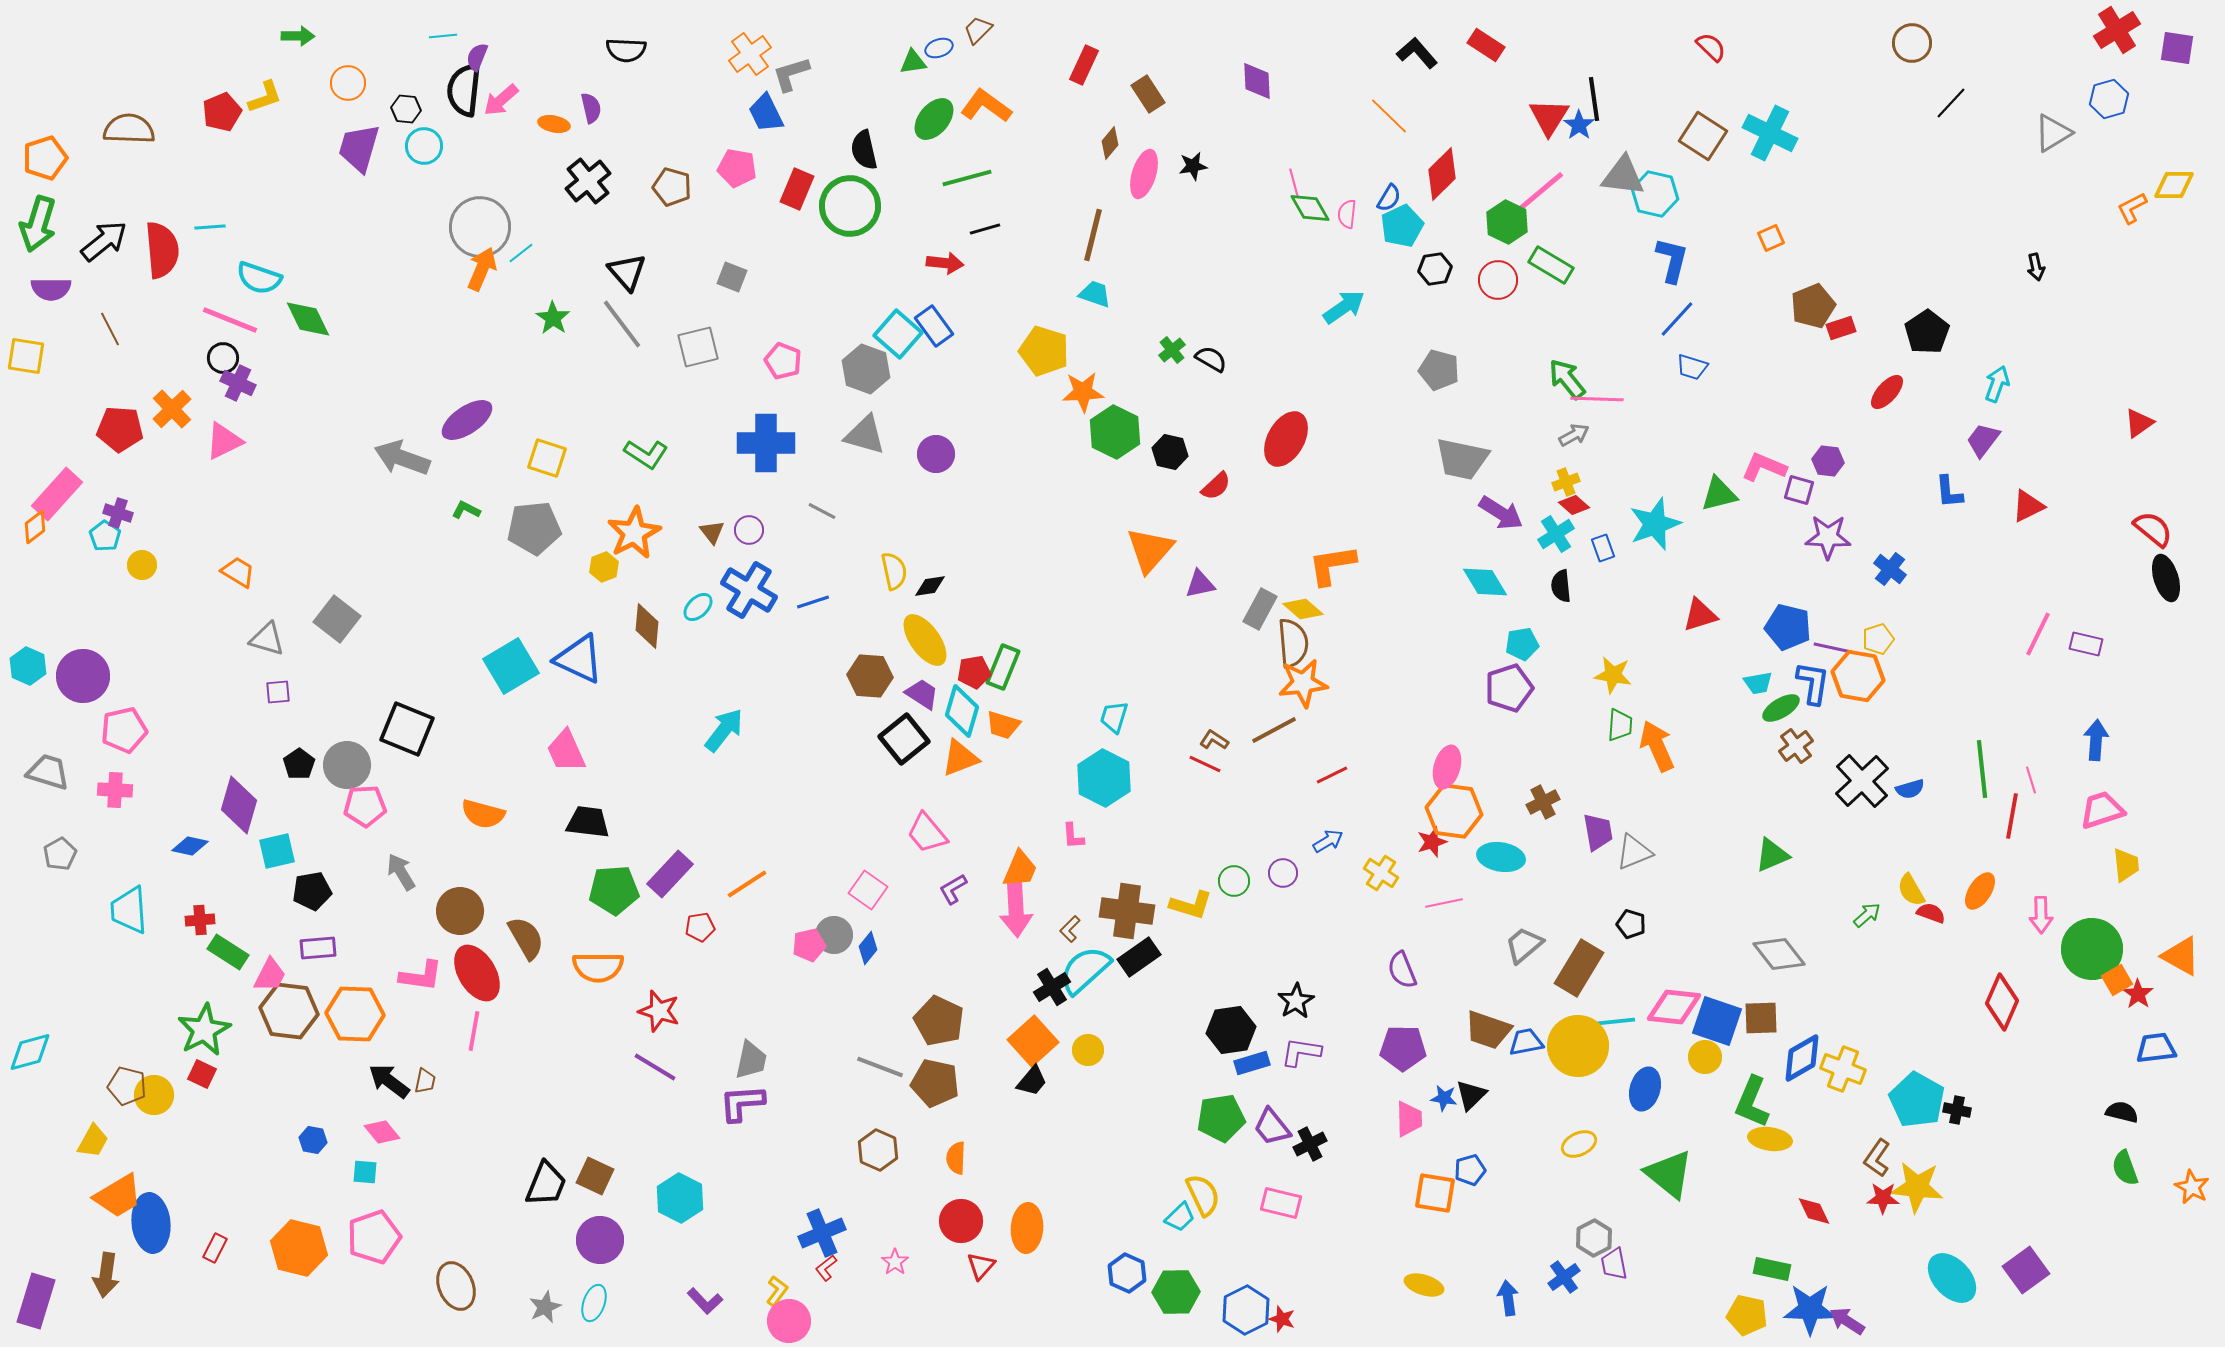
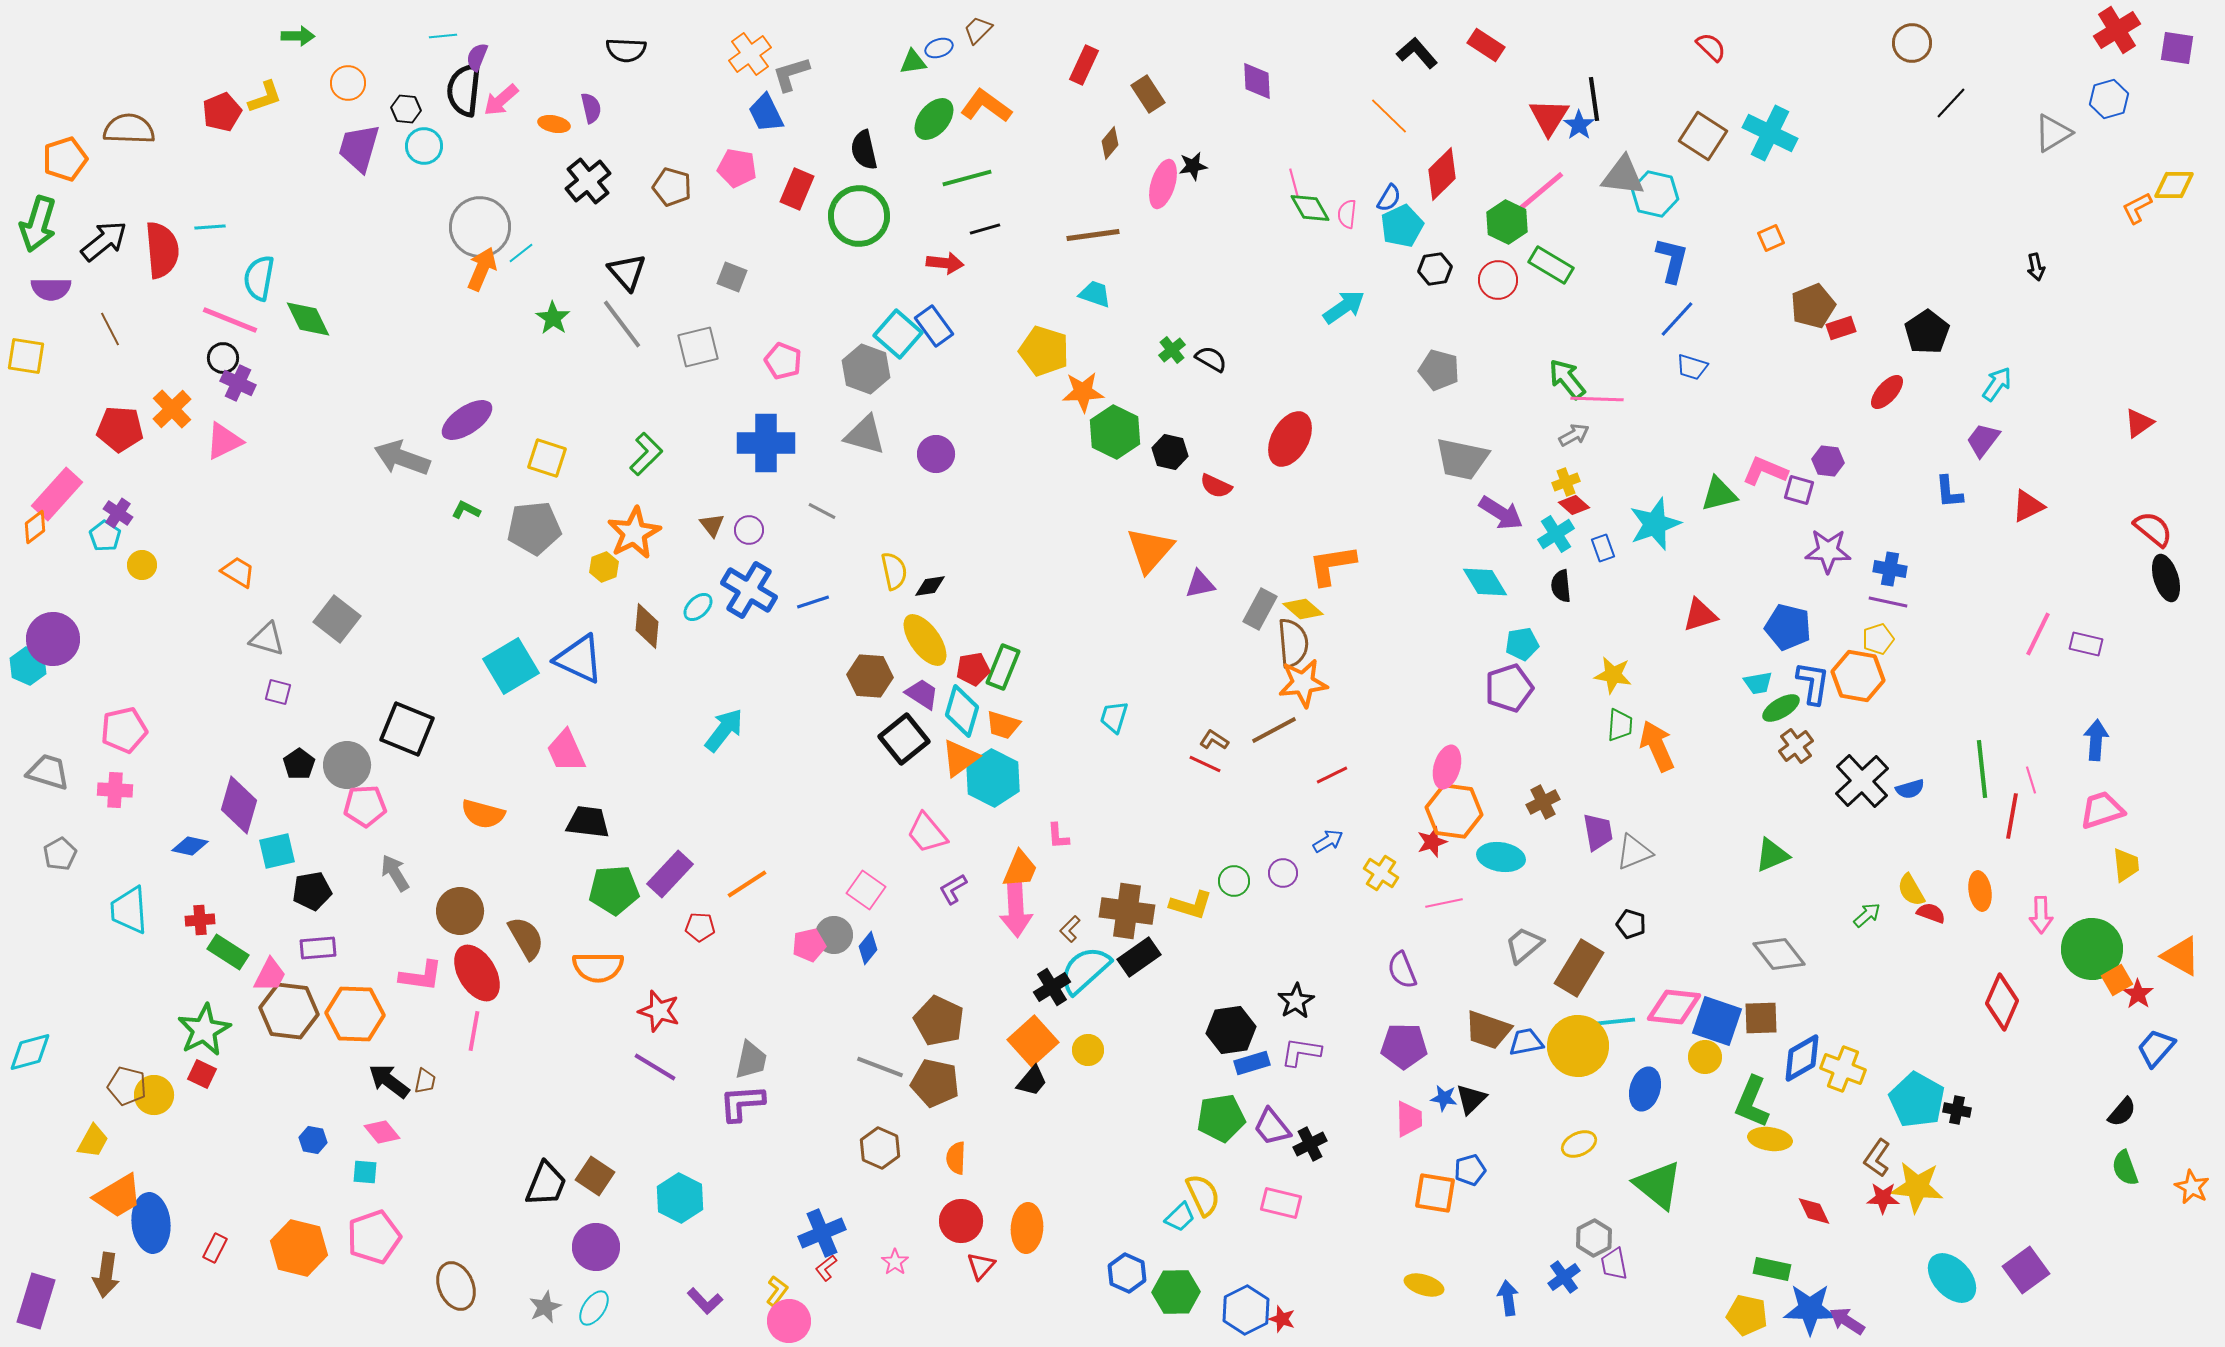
orange pentagon at (45, 158): moved 20 px right, 1 px down
pink ellipse at (1144, 174): moved 19 px right, 10 px down
green circle at (850, 206): moved 9 px right, 10 px down
orange L-shape at (2132, 208): moved 5 px right
brown line at (1093, 235): rotated 68 degrees clockwise
cyan semicircle at (259, 278): rotated 81 degrees clockwise
cyan arrow at (1997, 384): rotated 15 degrees clockwise
red ellipse at (1286, 439): moved 4 px right
green L-shape at (646, 454): rotated 78 degrees counterclockwise
pink L-shape at (1764, 467): moved 1 px right, 4 px down
red semicircle at (1216, 486): rotated 68 degrees clockwise
purple cross at (118, 513): rotated 16 degrees clockwise
brown triangle at (712, 532): moved 7 px up
purple star at (1828, 537): moved 14 px down
blue cross at (1890, 569): rotated 28 degrees counterclockwise
purple line at (1833, 648): moved 55 px right, 46 px up
red pentagon at (974, 672): moved 1 px left, 3 px up
purple circle at (83, 676): moved 30 px left, 37 px up
purple square at (278, 692): rotated 20 degrees clockwise
orange triangle at (960, 758): rotated 15 degrees counterclockwise
cyan hexagon at (1104, 778): moved 111 px left
pink L-shape at (1073, 836): moved 15 px left
gray arrow at (401, 872): moved 6 px left, 1 px down
pink square at (868, 890): moved 2 px left
orange ellipse at (1980, 891): rotated 42 degrees counterclockwise
red pentagon at (700, 927): rotated 12 degrees clockwise
purple pentagon at (1403, 1048): moved 1 px right, 2 px up
blue trapezoid at (2156, 1048): rotated 42 degrees counterclockwise
black triangle at (1471, 1095): moved 4 px down
black semicircle at (2122, 1112): rotated 116 degrees clockwise
brown hexagon at (878, 1150): moved 2 px right, 2 px up
green triangle at (1669, 1174): moved 11 px left, 11 px down
brown square at (595, 1176): rotated 9 degrees clockwise
purple circle at (600, 1240): moved 4 px left, 7 px down
cyan ellipse at (594, 1303): moved 5 px down; rotated 15 degrees clockwise
